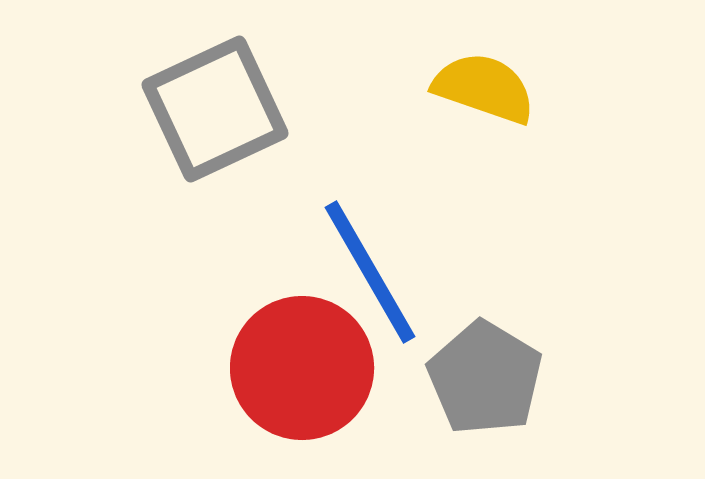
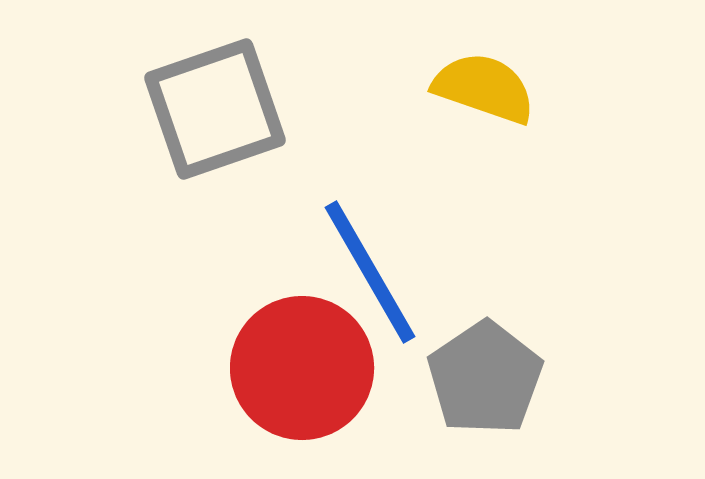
gray square: rotated 6 degrees clockwise
gray pentagon: rotated 7 degrees clockwise
